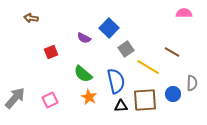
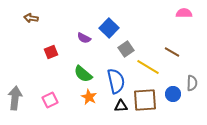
gray arrow: rotated 35 degrees counterclockwise
